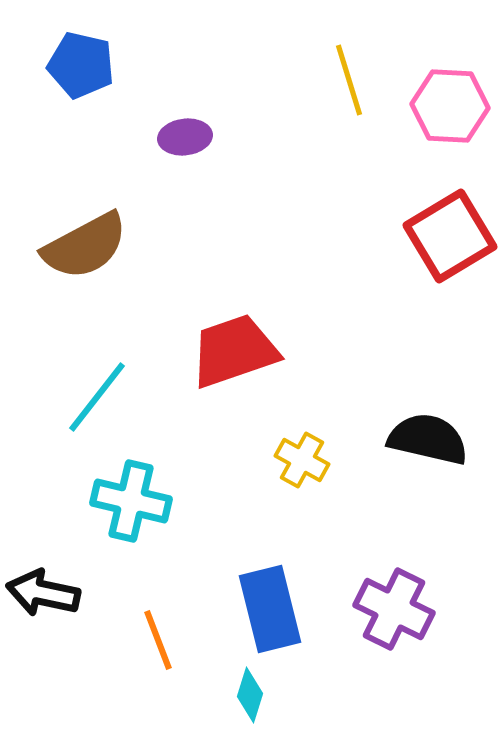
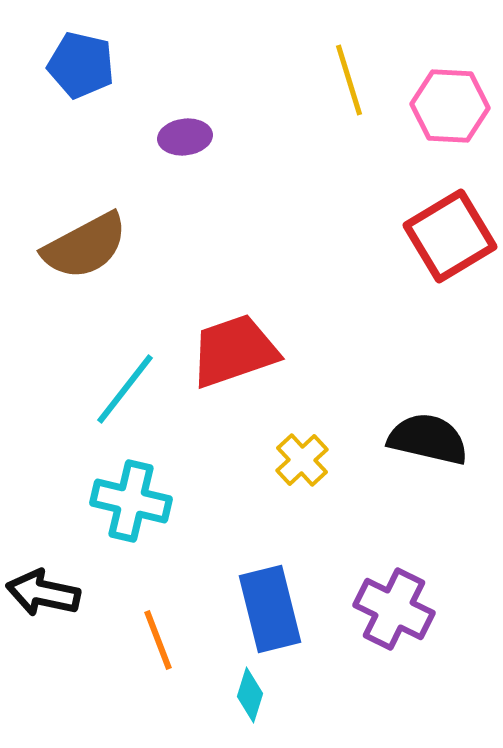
cyan line: moved 28 px right, 8 px up
yellow cross: rotated 18 degrees clockwise
